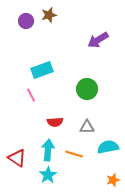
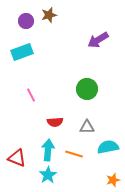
cyan rectangle: moved 20 px left, 18 px up
red triangle: rotated 12 degrees counterclockwise
